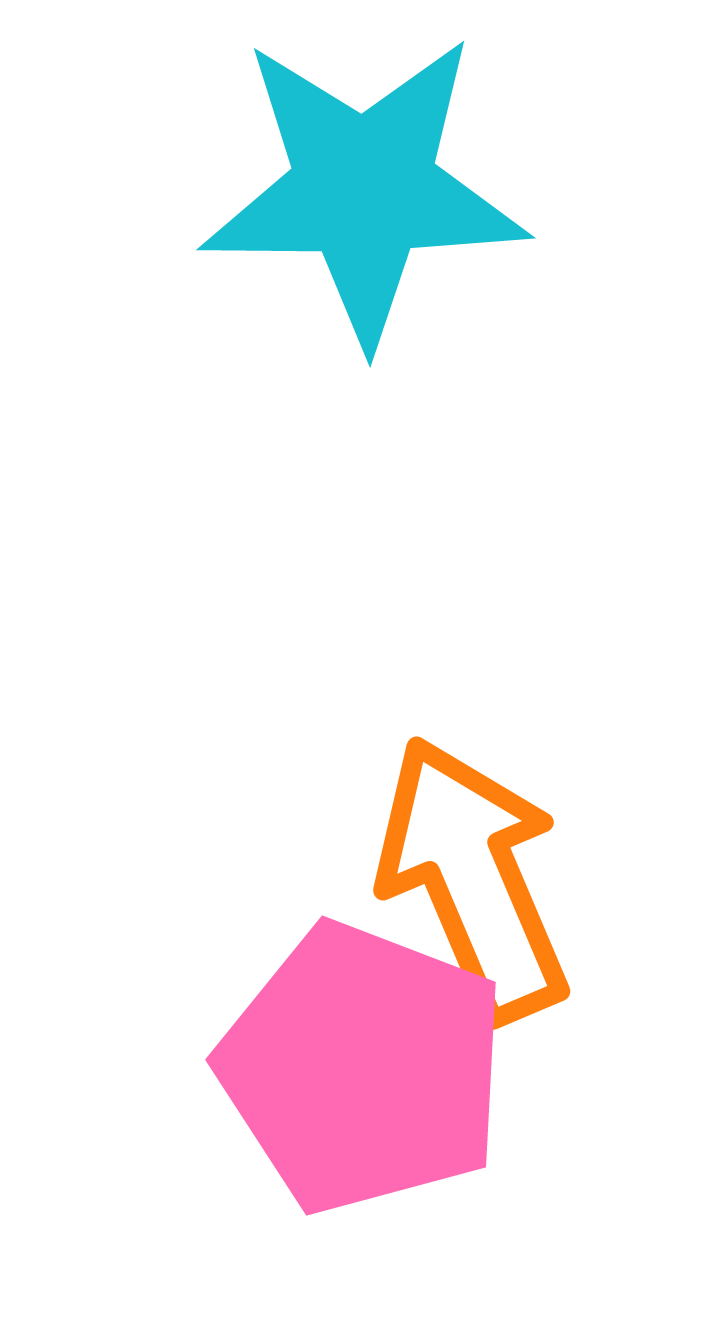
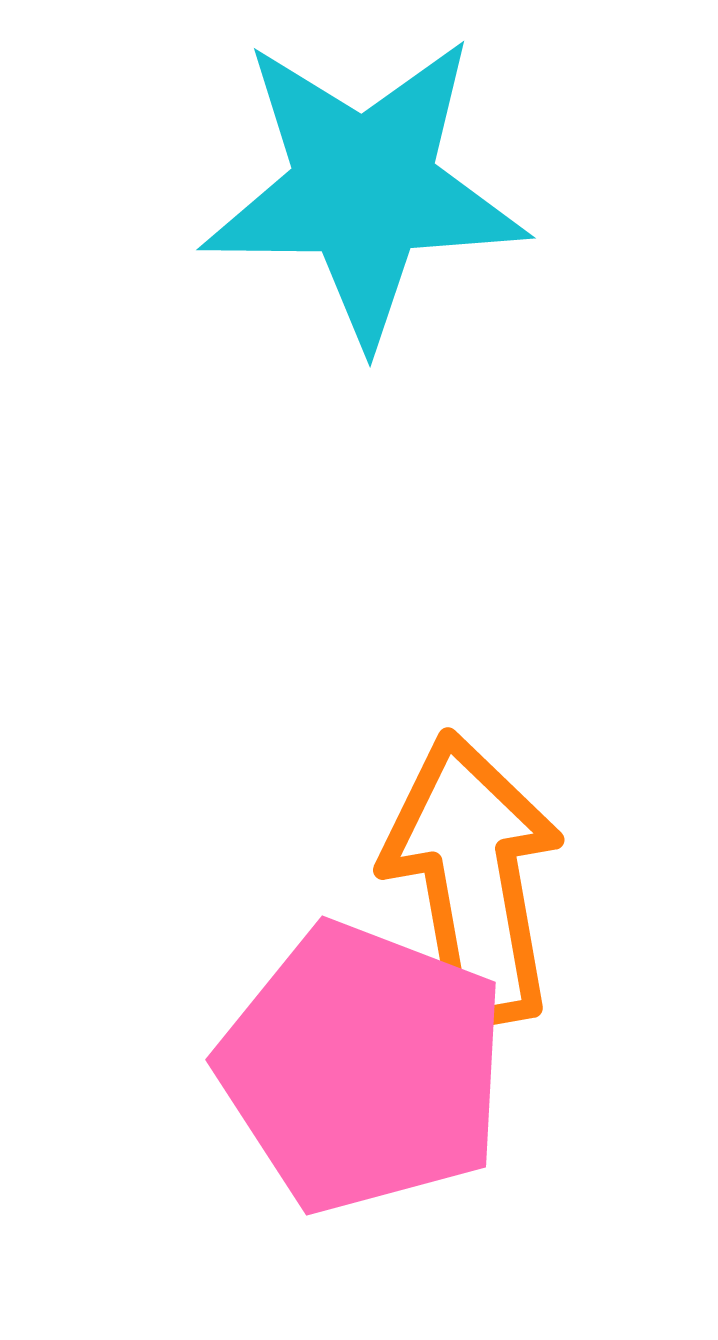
orange arrow: rotated 13 degrees clockwise
